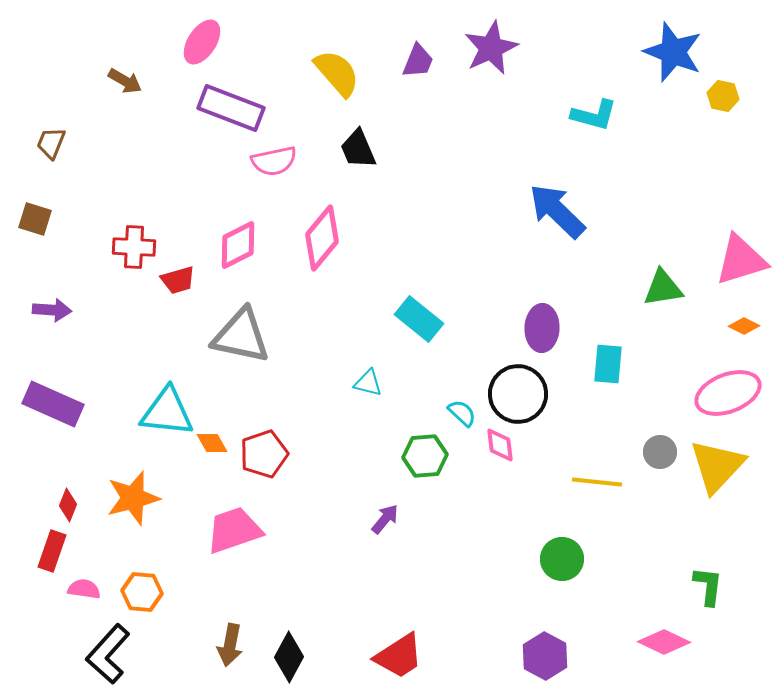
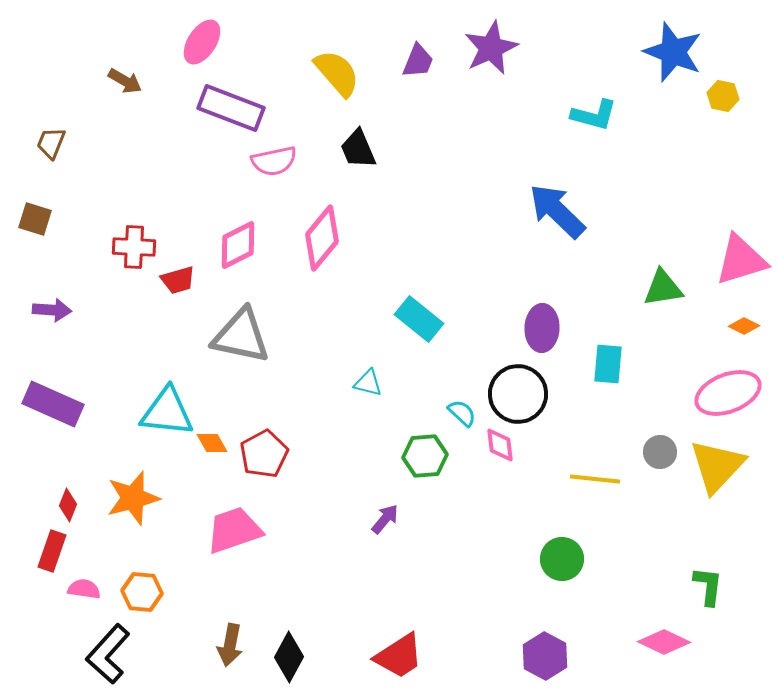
red pentagon at (264, 454): rotated 9 degrees counterclockwise
yellow line at (597, 482): moved 2 px left, 3 px up
